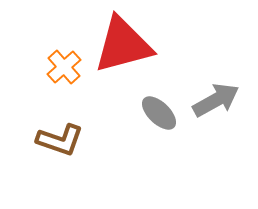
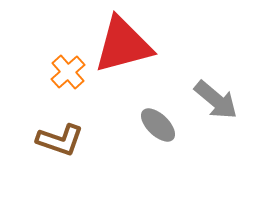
orange cross: moved 4 px right, 5 px down
gray arrow: rotated 69 degrees clockwise
gray ellipse: moved 1 px left, 12 px down
